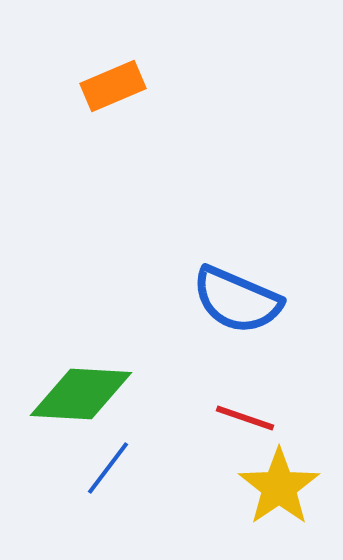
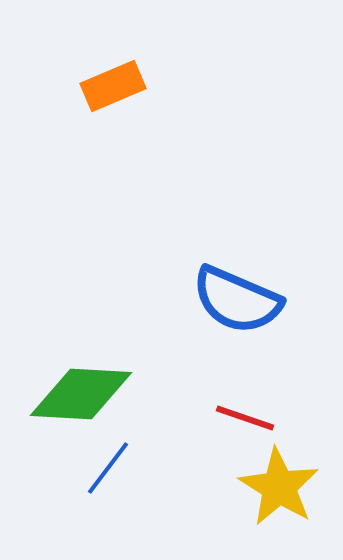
yellow star: rotated 6 degrees counterclockwise
